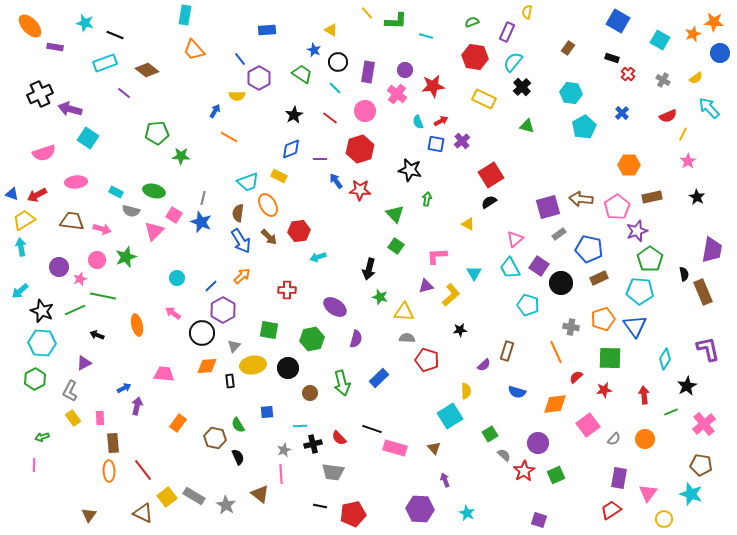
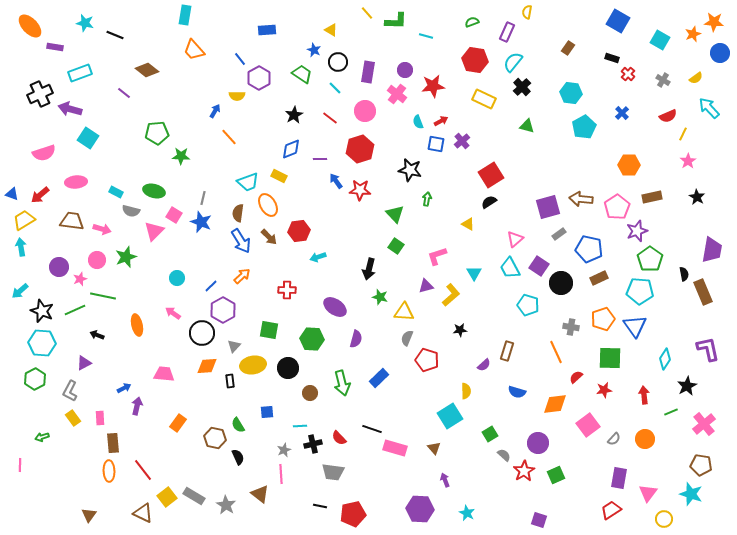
red hexagon at (475, 57): moved 3 px down
cyan rectangle at (105, 63): moved 25 px left, 10 px down
orange line at (229, 137): rotated 18 degrees clockwise
red arrow at (37, 195): moved 3 px right; rotated 12 degrees counterclockwise
pink L-shape at (437, 256): rotated 15 degrees counterclockwise
gray semicircle at (407, 338): rotated 70 degrees counterclockwise
green hexagon at (312, 339): rotated 15 degrees clockwise
pink line at (34, 465): moved 14 px left
